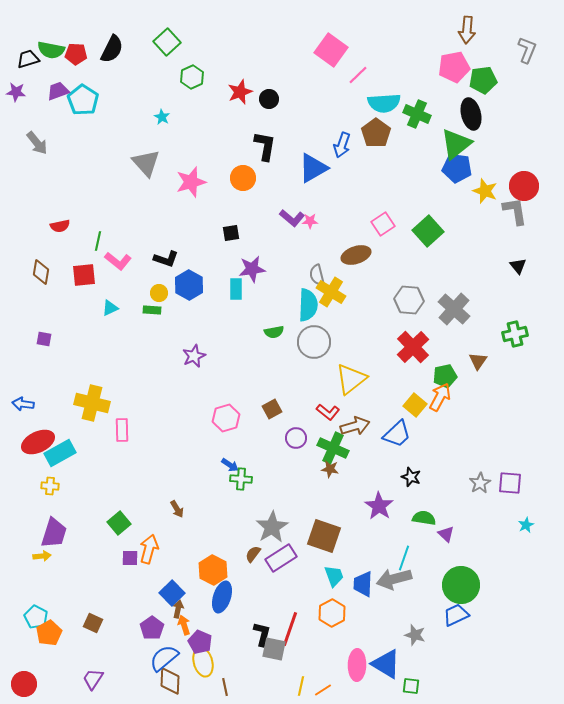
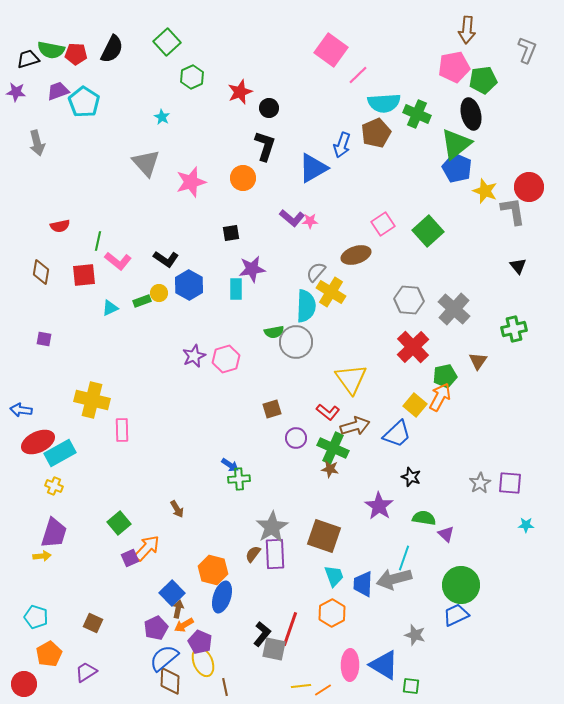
black circle at (269, 99): moved 9 px down
cyan pentagon at (83, 100): moved 1 px right, 2 px down
brown pentagon at (376, 133): rotated 12 degrees clockwise
gray arrow at (37, 143): rotated 25 degrees clockwise
black L-shape at (265, 146): rotated 8 degrees clockwise
blue pentagon at (457, 168): rotated 16 degrees clockwise
red circle at (524, 186): moved 5 px right, 1 px down
gray L-shape at (515, 211): moved 2 px left
black L-shape at (166, 259): rotated 15 degrees clockwise
gray semicircle at (317, 275): moved 1 px left, 3 px up; rotated 55 degrees clockwise
cyan semicircle at (308, 305): moved 2 px left, 1 px down
green rectangle at (152, 310): moved 10 px left, 9 px up; rotated 24 degrees counterclockwise
green cross at (515, 334): moved 1 px left, 5 px up
gray circle at (314, 342): moved 18 px left
yellow triangle at (351, 379): rotated 28 degrees counterclockwise
yellow cross at (92, 403): moved 3 px up
blue arrow at (23, 404): moved 2 px left, 6 px down
brown square at (272, 409): rotated 12 degrees clockwise
pink hexagon at (226, 418): moved 59 px up
green cross at (241, 479): moved 2 px left; rotated 10 degrees counterclockwise
yellow cross at (50, 486): moved 4 px right; rotated 18 degrees clockwise
cyan star at (526, 525): rotated 28 degrees clockwise
orange arrow at (149, 549): moved 2 px left, 1 px up; rotated 28 degrees clockwise
purple square at (130, 558): rotated 24 degrees counterclockwise
purple rectangle at (281, 558): moved 6 px left, 4 px up; rotated 60 degrees counterclockwise
orange hexagon at (213, 570): rotated 12 degrees counterclockwise
cyan pentagon at (36, 617): rotated 10 degrees counterclockwise
orange arrow at (184, 625): rotated 102 degrees counterclockwise
purple pentagon at (152, 628): moved 4 px right; rotated 10 degrees clockwise
orange pentagon at (49, 633): moved 21 px down
black L-shape at (262, 634): rotated 25 degrees clockwise
yellow ellipse at (203, 662): rotated 8 degrees counterclockwise
blue triangle at (386, 664): moved 2 px left, 1 px down
pink ellipse at (357, 665): moved 7 px left
purple trapezoid at (93, 679): moved 7 px left, 7 px up; rotated 25 degrees clockwise
yellow line at (301, 686): rotated 72 degrees clockwise
